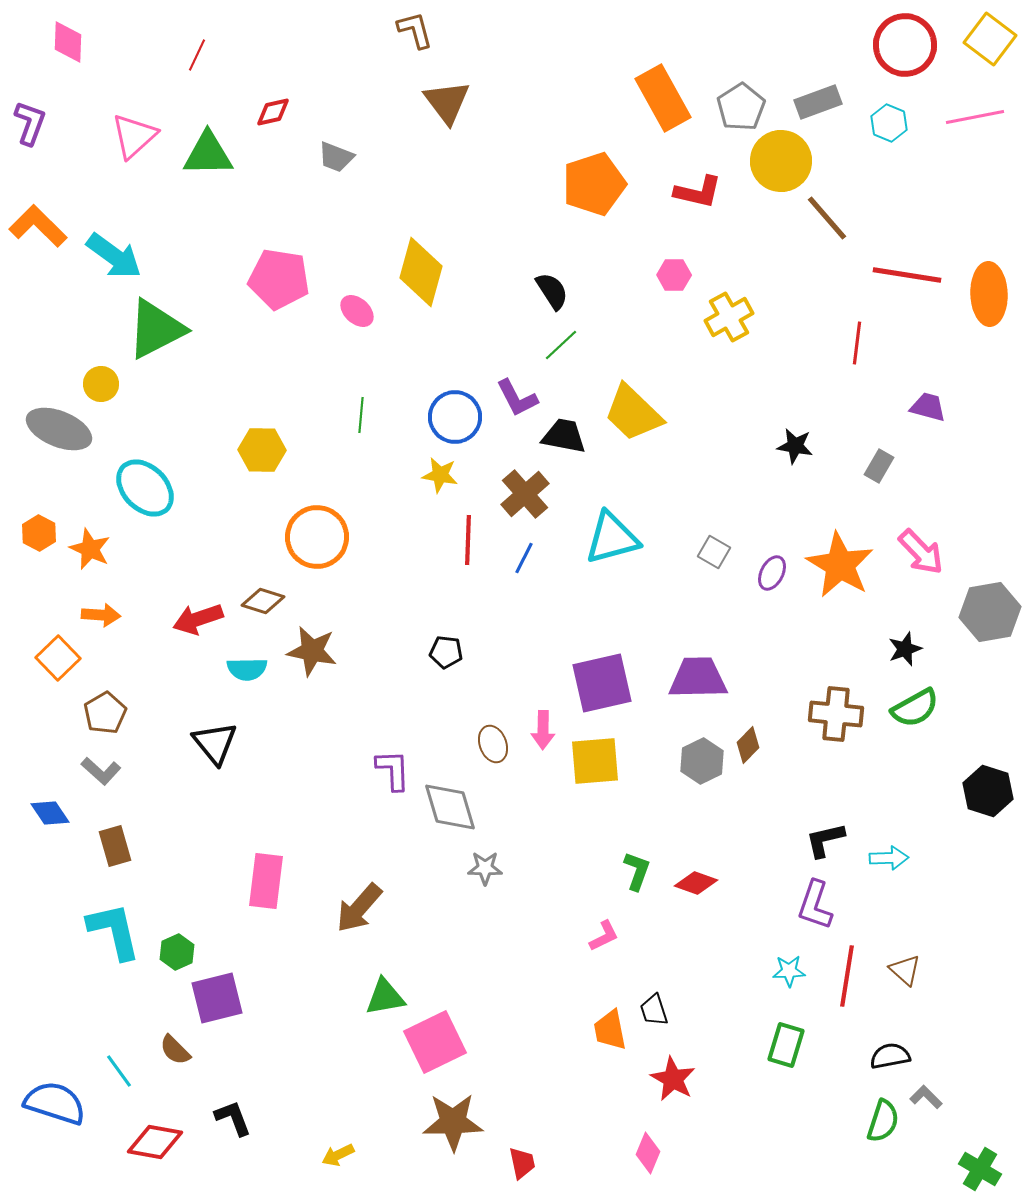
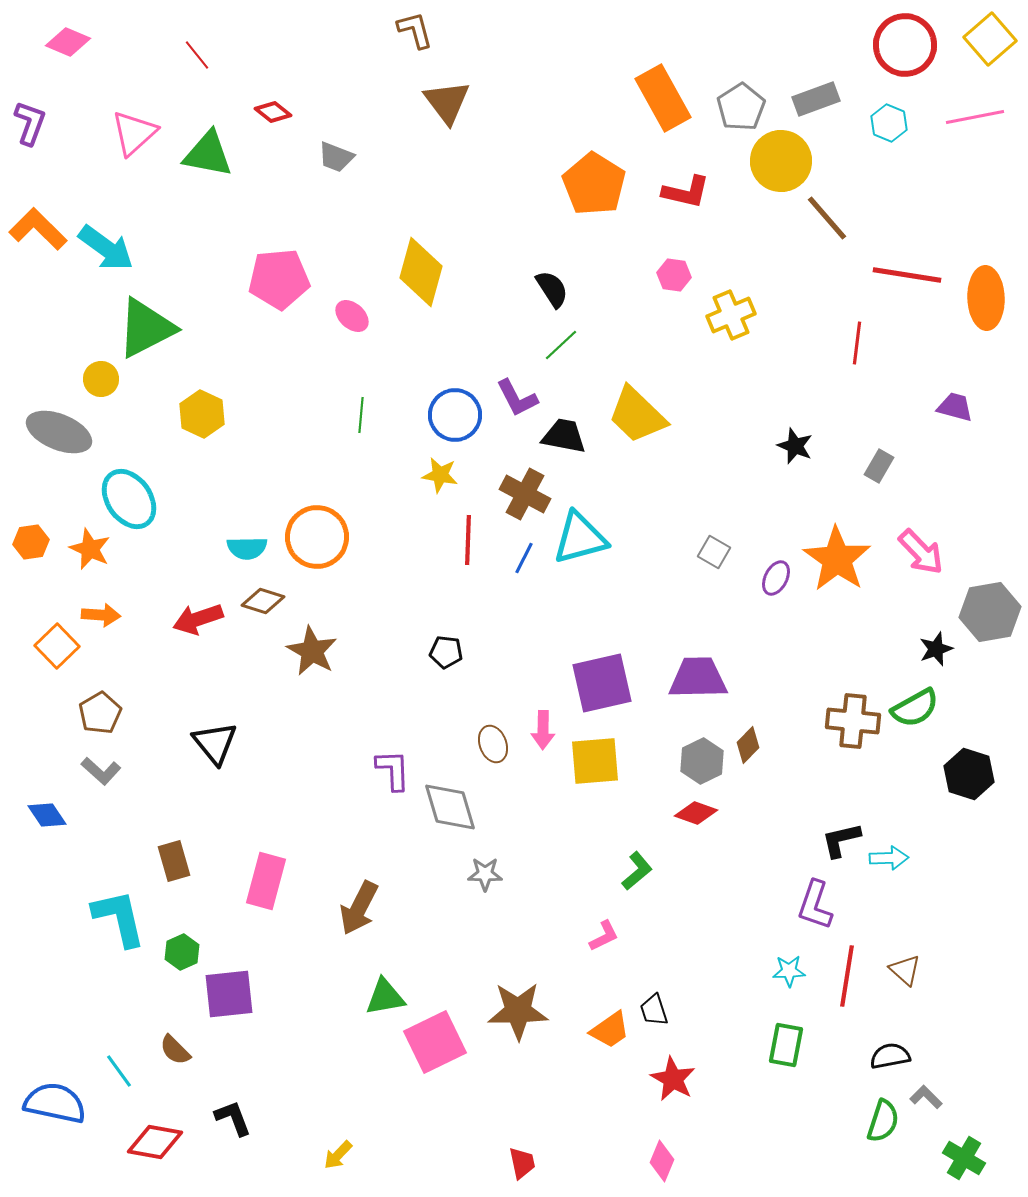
yellow square at (990, 39): rotated 12 degrees clockwise
pink diamond at (68, 42): rotated 69 degrees counterclockwise
red line at (197, 55): rotated 64 degrees counterclockwise
gray rectangle at (818, 102): moved 2 px left, 3 px up
red diamond at (273, 112): rotated 51 degrees clockwise
pink triangle at (134, 136): moved 3 px up
green triangle at (208, 154): rotated 12 degrees clockwise
orange pentagon at (594, 184): rotated 22 degrees counterclockwise
red L-shape at (698, 192): moved 12 px left
orange L-shape at (38, 226): moved 3 px down
cyan arrow at (114, 256): moved 8 px left, 8 px up
pink hexagon at (674, 275): rotated 8 degrees clockwise
pink pentagon at (279, 279): rotated 14 degrees counterclockwise
black semicircle at (552, 291): moved 2 px up
orange ellipse at (989, 294): moved 3 px left, 4 px down
pink ellipse at (357, 311): moved 5 px left, 5 px down
yellow cross at (729, 317): moved 2 px right, 2 px up; rotated 6 degrees clockwise
green triangle at (156, 329): moved 10 px left, 1 px up
yellow circle at (101, 384): moved 5 px up
purple trapezoid at (928, 407): moved 27 px right
yellow trapezoid at (633, 413): moved 4 px right, 2 px down
blue circle at (455, 417): moved 2 px up
gray ellipse at (59, 429): moved 3 px down
black star at (795, 446): rotated 12 degrees clockwise
yellow hexagon at (262, 450): moved 60 px left, 36 px up; rotated 24 degrees clockwise
cyan ellipse at (145, 488): moved 16 px left, 11 px down; rotated 10 degrees clockwise
brown cross at (525, 494): rotated 21 degrees counterclockwise
orange hexagon at (39, 533): moved 8 px left, 9 px down; rotated 24 degrees clockwise
cyan triangle at (612, 538): moved 32 px left
orange star at (840, 565): moved 3 px left, 6 px up; rotated 4 degrees clockwise
purple ellipse at (772, 573): moved 4 px right, 5 px down
black star at (905, 649): moved 31 px right
brown star at (312, 651): rotated 18 degrees clockwise
orange square at (58, 658): moved 1 px left, 12 px up
cyan semicircle at (247, 669): moved 121 px up
brown pentagon at (105, 713): moved 5 px left
brown cross at (836, 714): moved 17 px right, 7 px down
black hexagon at (988, 791): moved 19 px left, 17 px up
blue diamond at (50, 813): moved 3 px left, 2 px down
black L-shape at (825, 840): moved 16 px right
brown rectangle at (115, 846): moved 59 px right, 15 px down
gray star at (485, 868): moved 6 px down
green L-shape at (637, 871): rotated 30 degrees clockwise
pink rectangle at (266, 881): rotated 8 degrees clockwise
red diamond at (696, 883): moved 70 px up
brown arrow at (359, 908): rotated 14 degrees counterclockwise
cyan L-shape at (114, 931): moved 5 px right, 13 px up
green hexagon at (177, 952): moved 5 px right
purple square at (217, 998): moved 12 px right, 4 px up; rotated 8 degrees clockwise
orange trapezoid at (610, 1030): rotated 114 degrees counterclockwise
green rectangle at (786, 1045): rotated 6 degrees counterclockwise
blue semicircle at (55, 1103): rotated 6 degrees counterclockwise
brown star at (453, 1122): moved 65 px right, 111 px up
pink diamond at (648, 1153): moved 14 px right, 8 px down
yellow arrow at (338, 1155): rotated 20 degrees counterclockwise
green cross at (980, 1169): moved 16 px left, 11 px up
